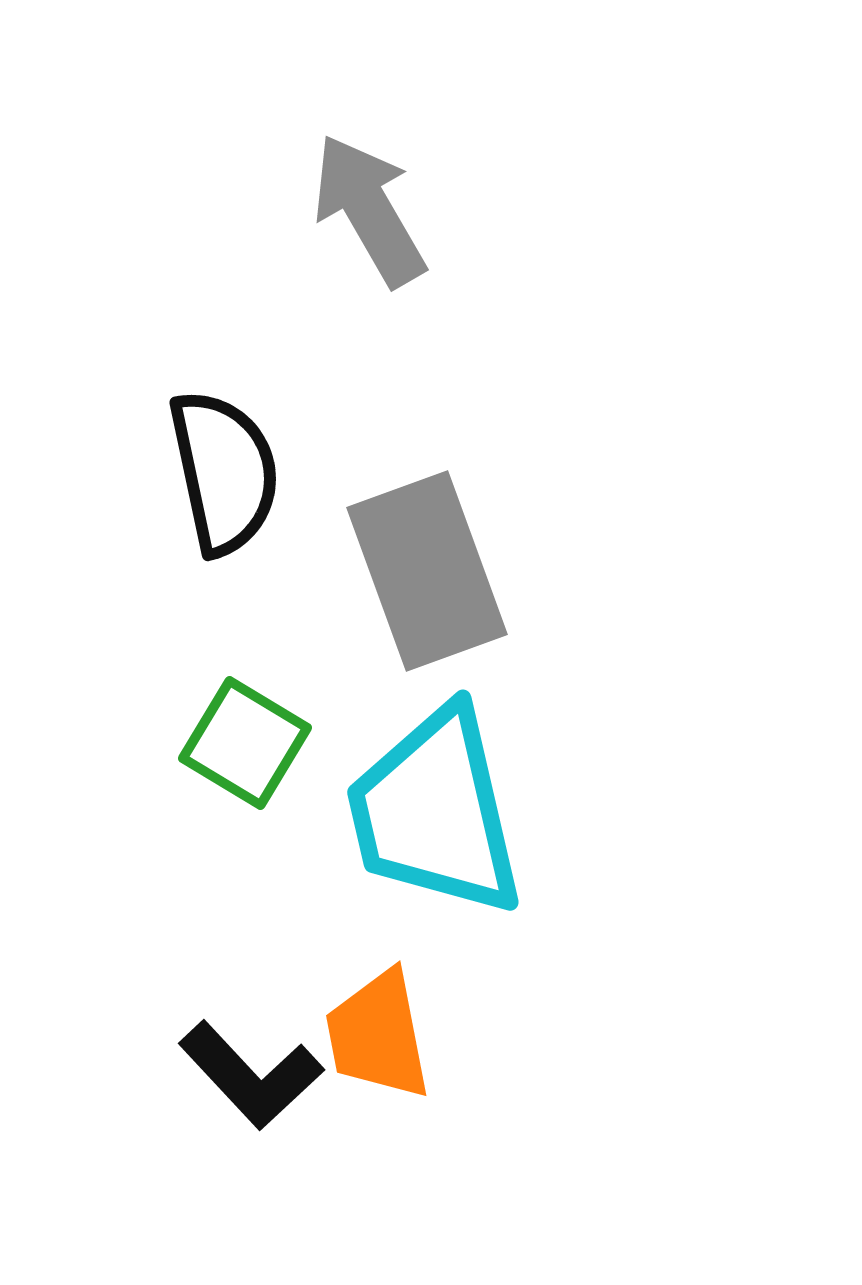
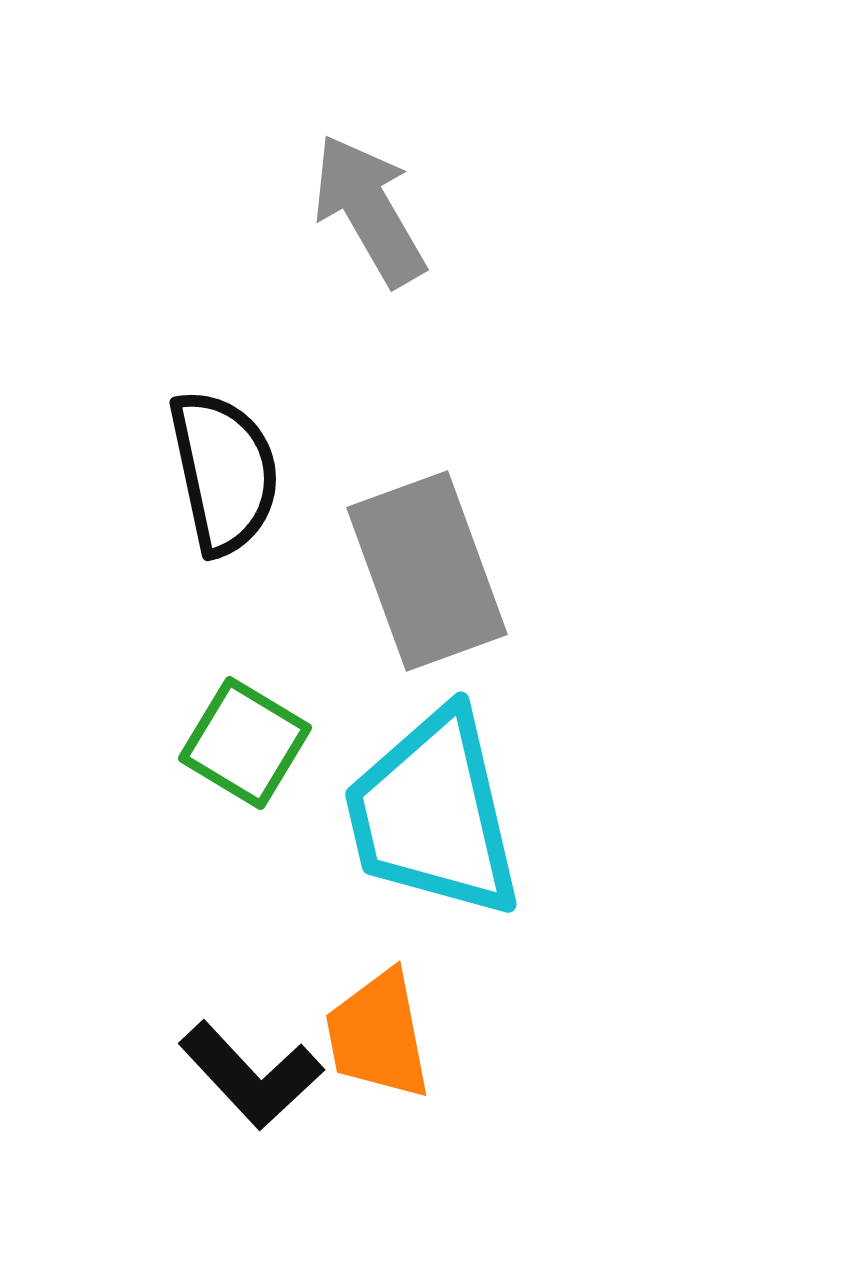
cyan trapezoid: moved 2 px left, 2 px down
